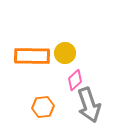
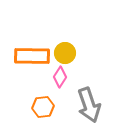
pink diamond: moved 15 px left, 3 px up; rotated 15 degrees counterclockwise
